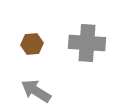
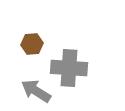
gray cross: moved 18 px left, 25 px down
